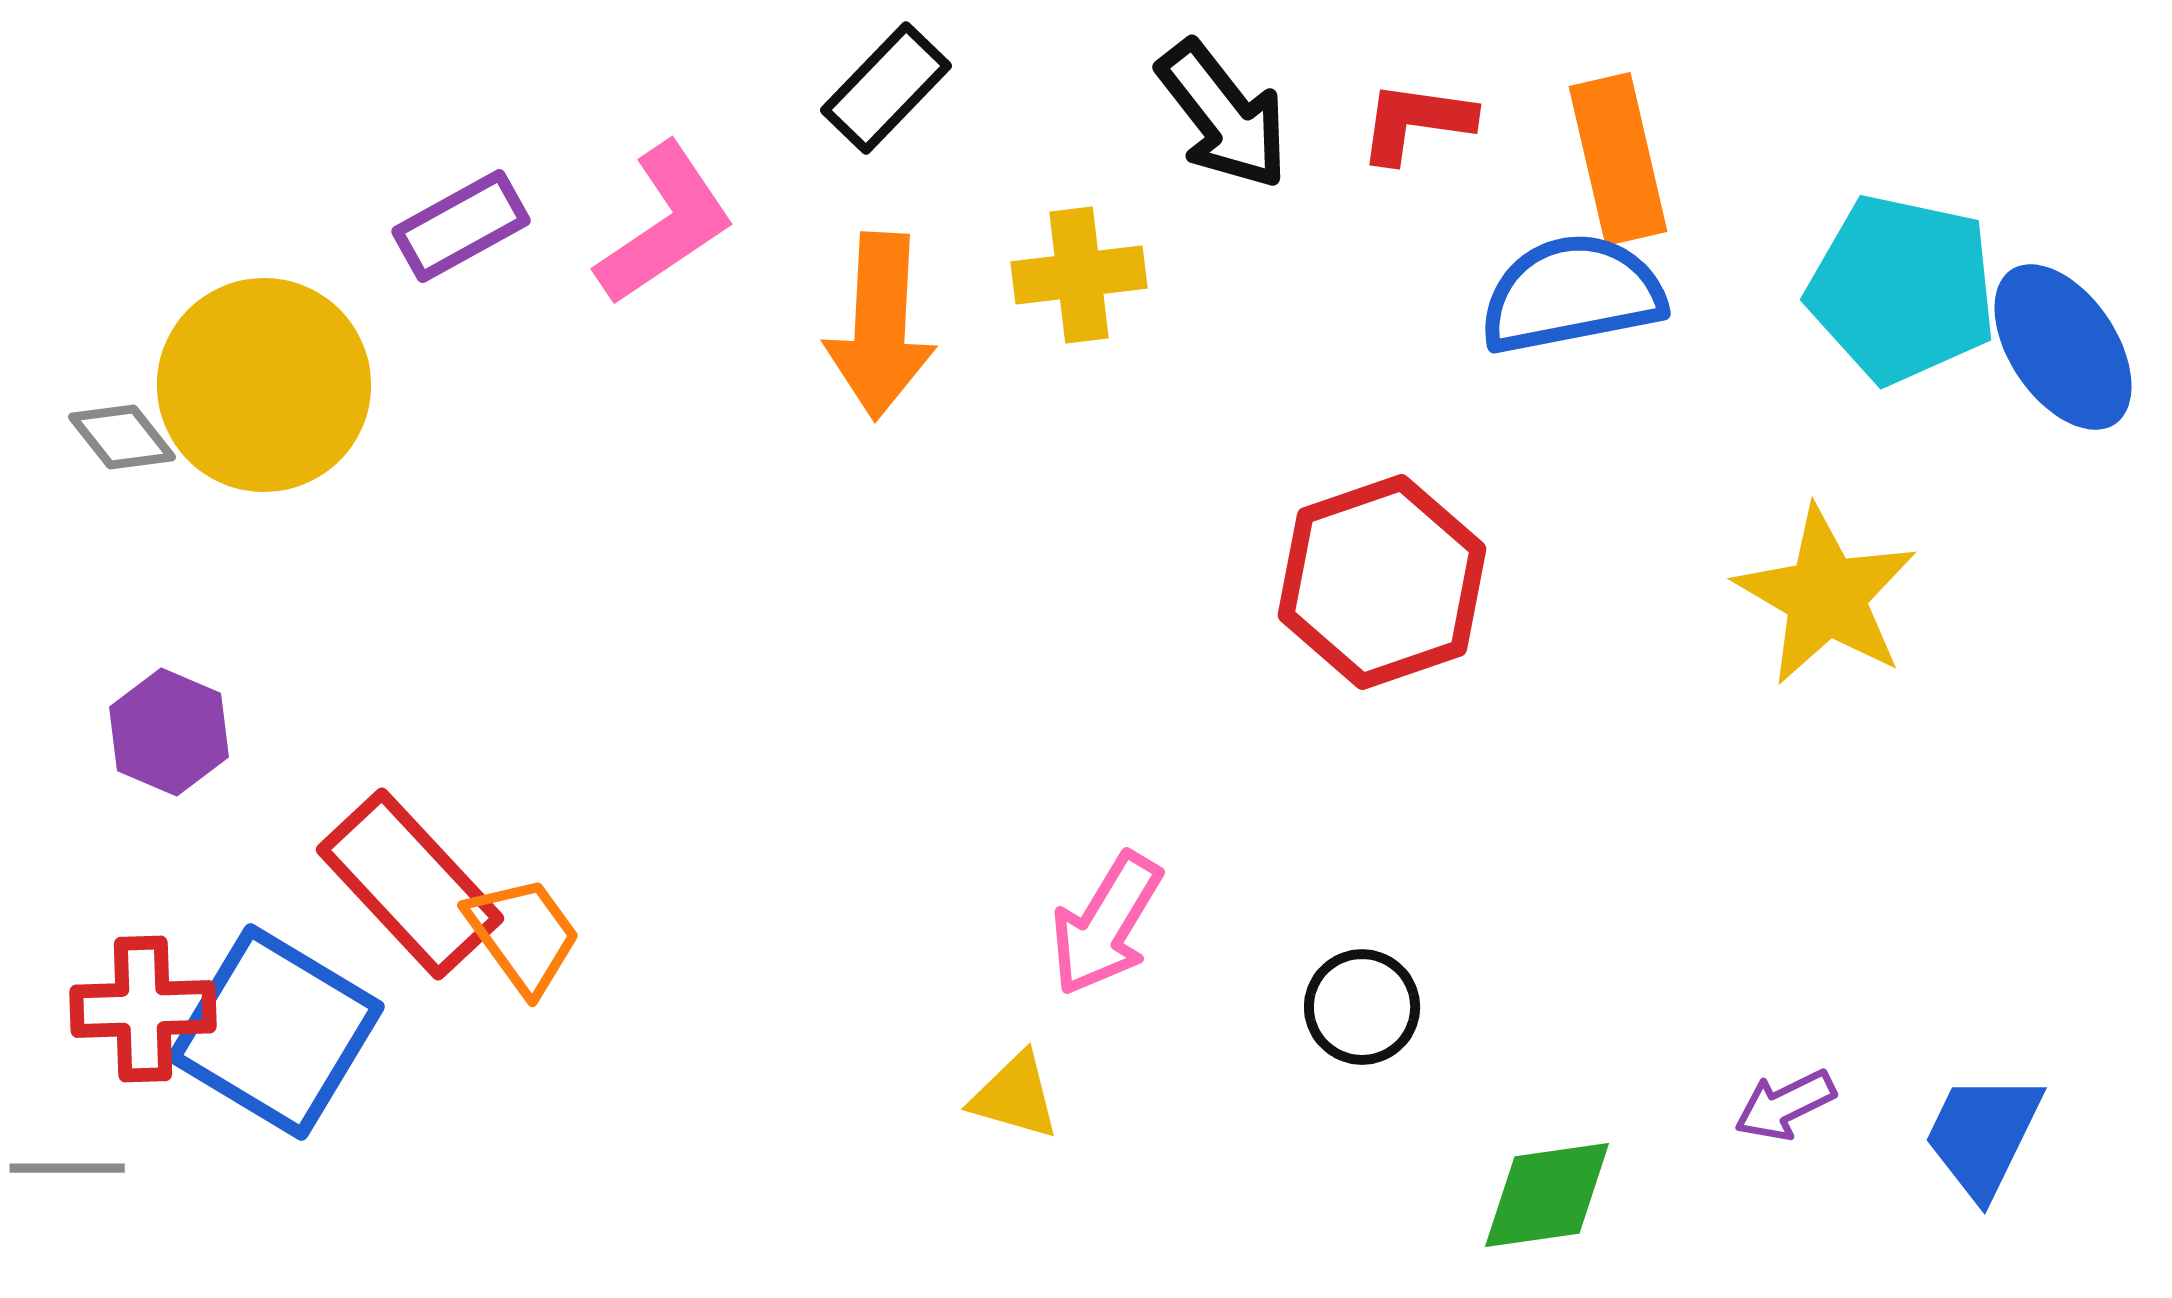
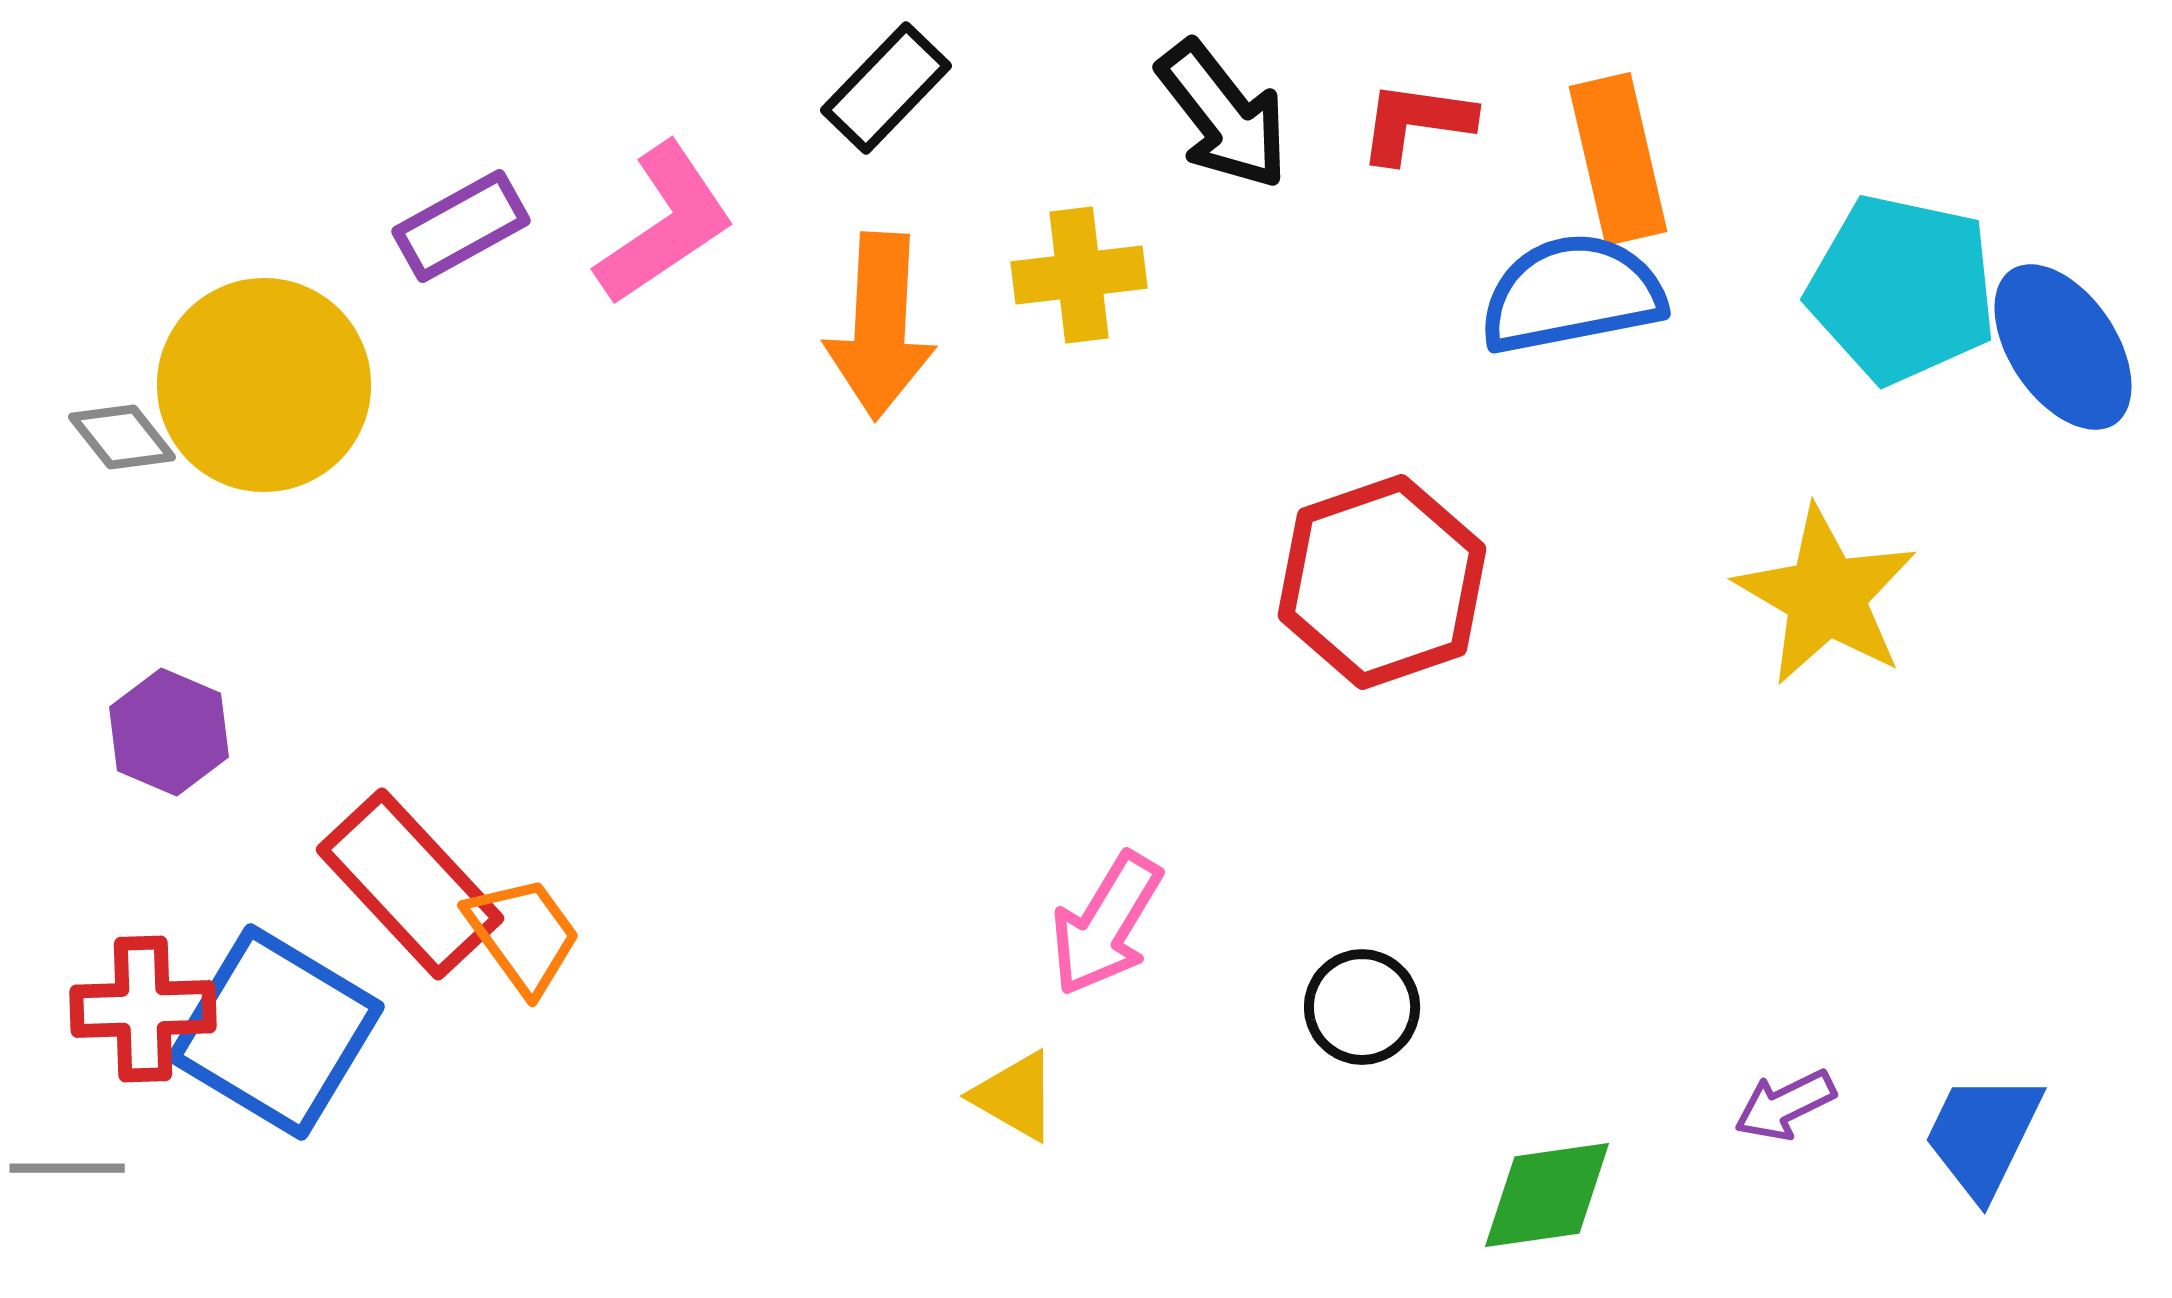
yellow triangle: rotated 14 degrees clockwise
